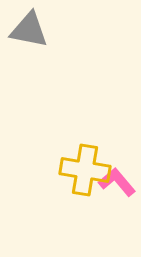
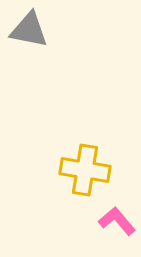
pink L-shape: moved 39 px down
